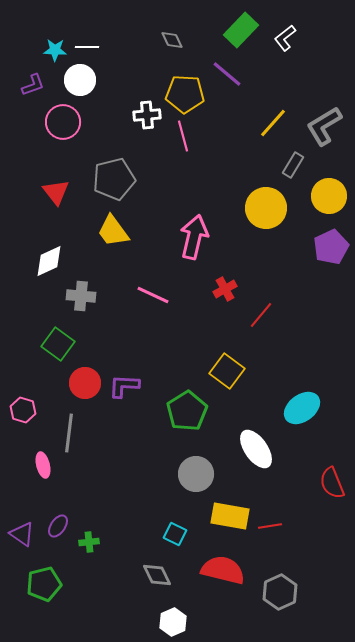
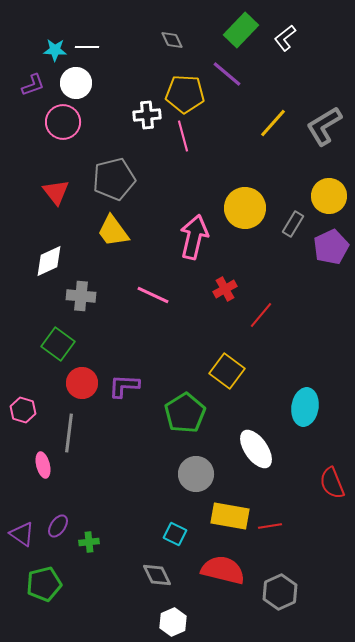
white circle at (80, 80): moved 4 px left, 3 px down
gray rectangle at (293, 165): moved 59 px down
yellow circle at (266, 208): moved 21 px left
red circle at (85, 383): moved 3 px left
cyan ellipse at (302, 408): moved 3 px right, 1 px up; rotated 45 degrees counterclockwise
green pentagon at (187, 411): moved 2 px left, 2 px down
